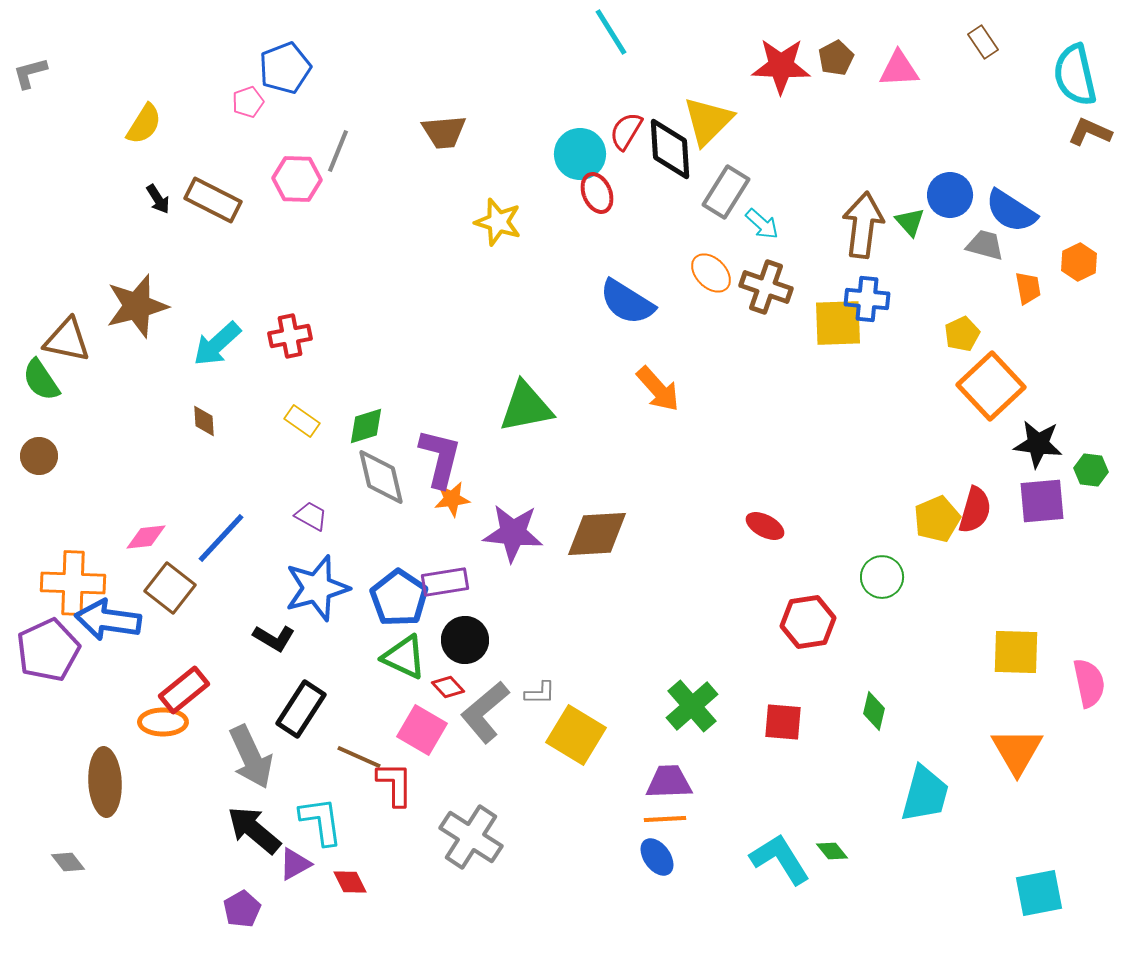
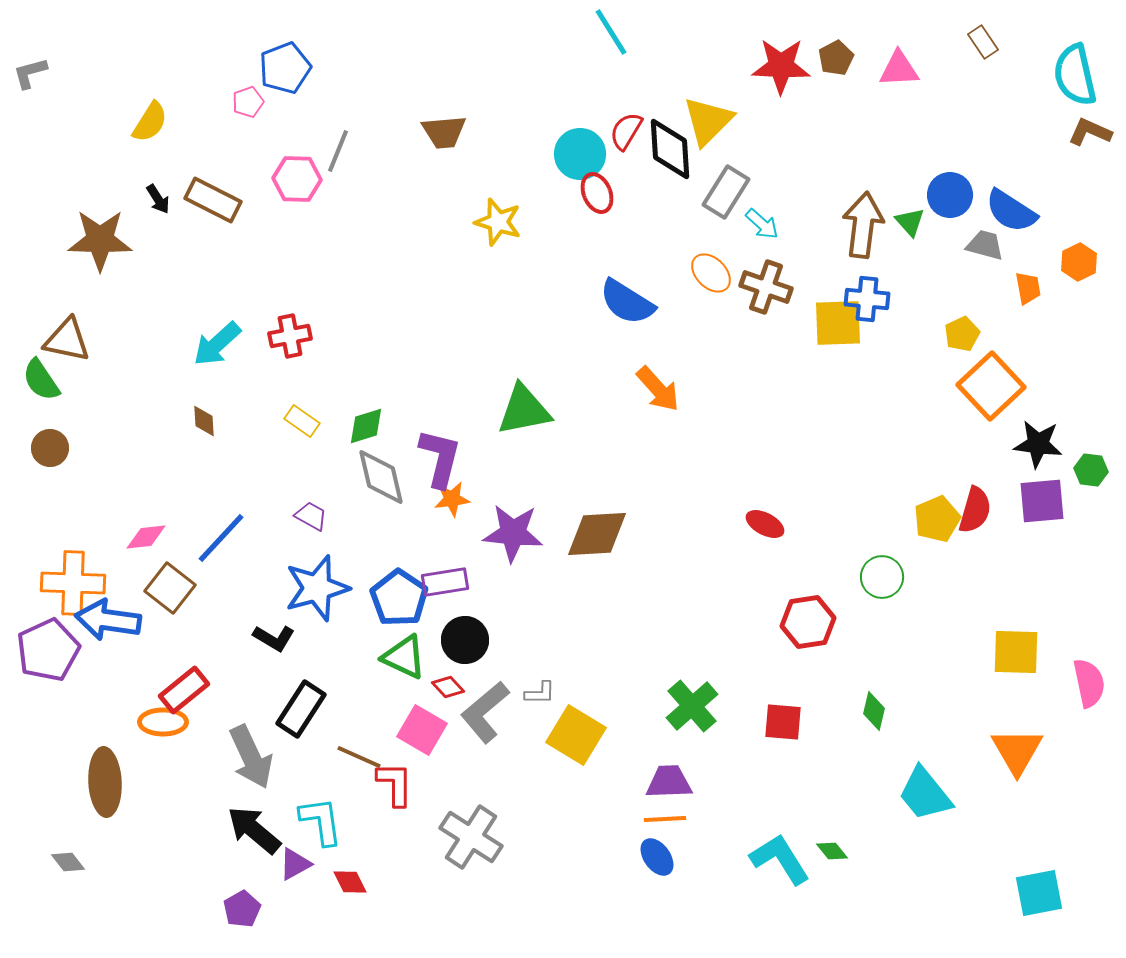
yellow semicircle at (144, 124): moved 6 px right, 2 px up
brown star at (137, 306): moved 37 px left, 66 px up; rotated 16 degrees clockwise
green triangle at (526, 407): moved 2 px left, 3 px down
brown circle at (39, 456): moved 11 px right, 8 px up
red ellipse at (765, 526): moved 2 px up
cyan trapezoid at (925, 794): rotated 126 degrees clockwise
